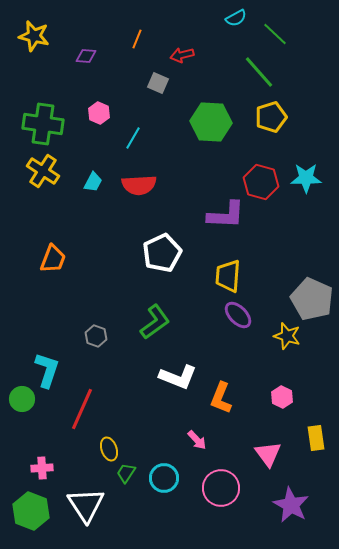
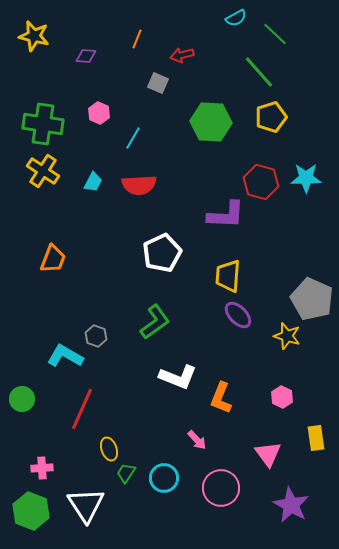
cyan L-shape at (47, 370): moved 18 px right, 14 px up; rotated 78 degrees counterclockwise
